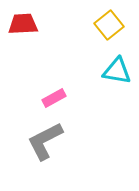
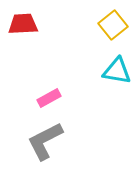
yellow square: moved 4 px right
pink rectangle: moved 5 px left
